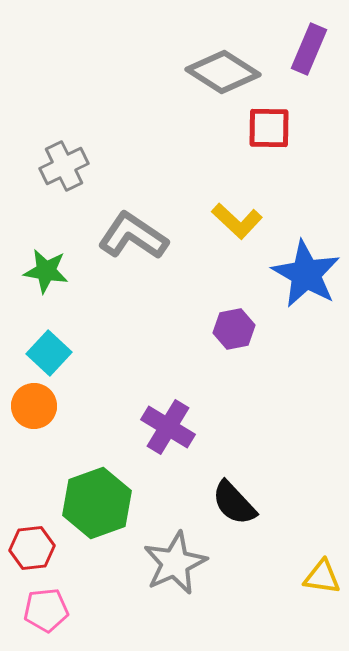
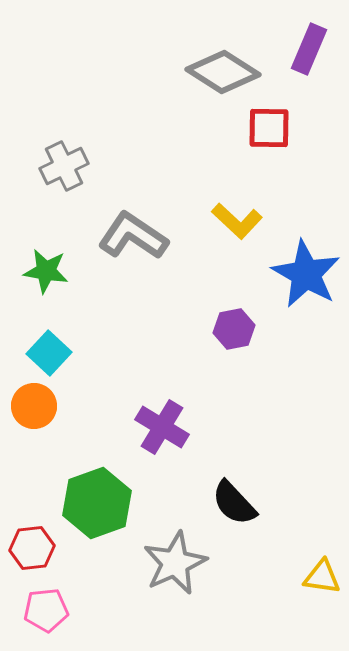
purple cross: moved 6 px left
